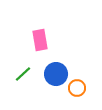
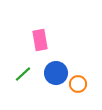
blue circle: moved 1 px up
orange circle: moved 1 px right, 4 px up
